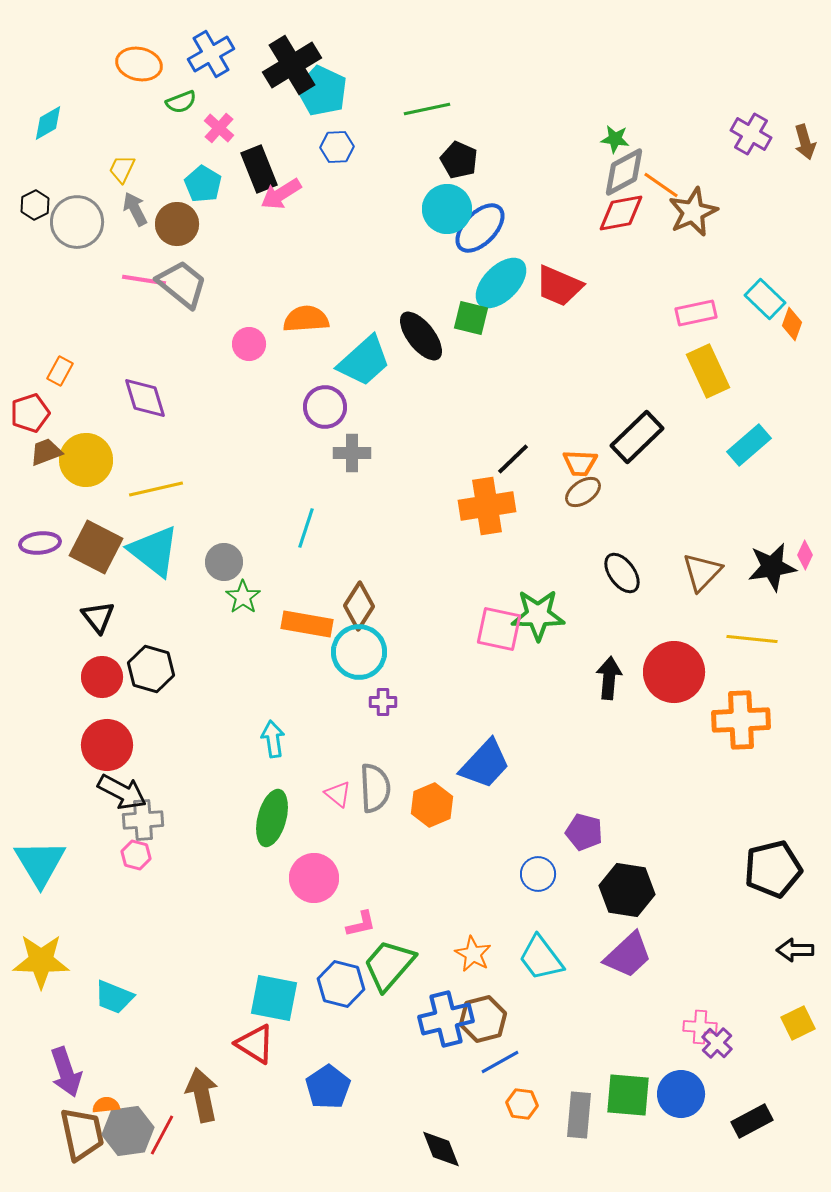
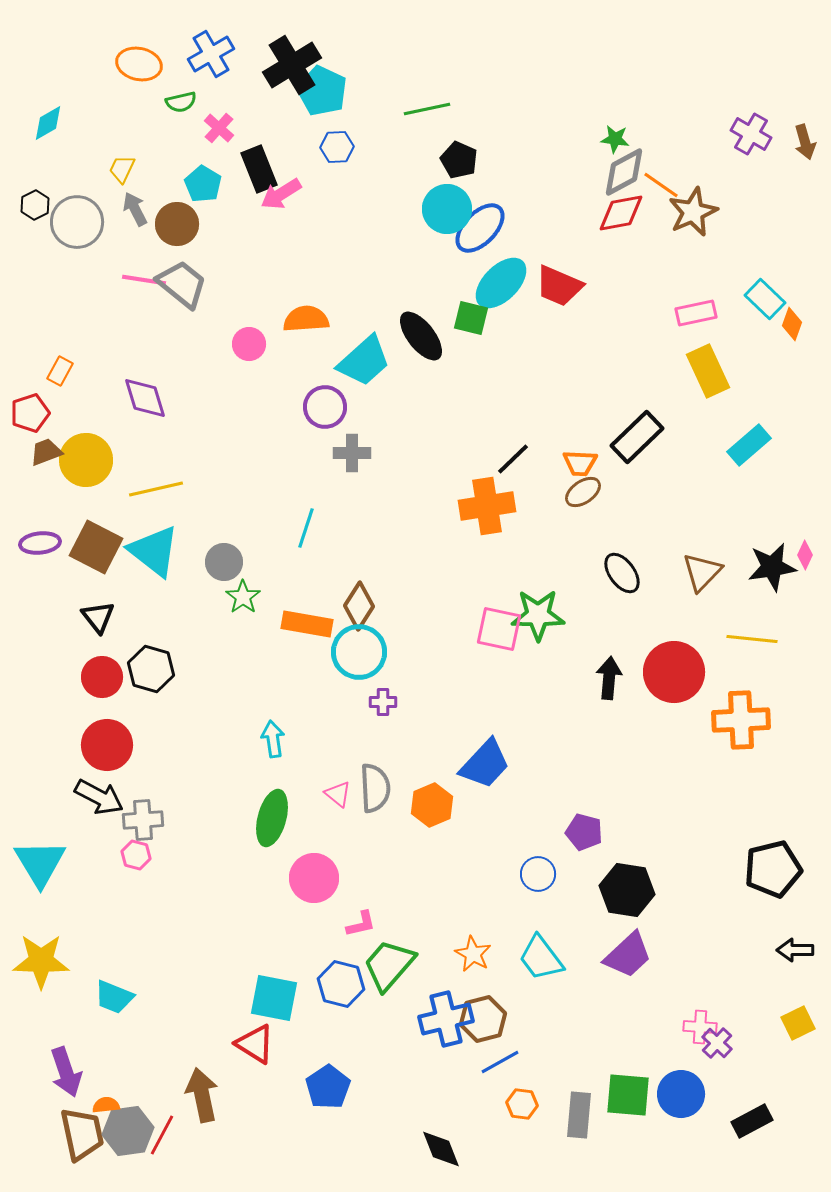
green semicircle at (181, 102): rotated 8 degrees clockwise
black arrow at (122, 792): moved 23 px left, 5 px down
